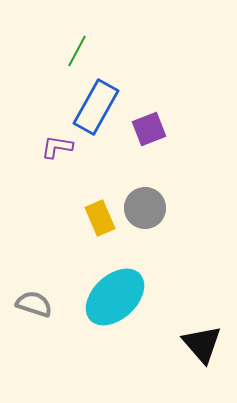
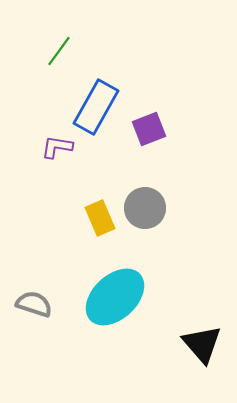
green line: moved 18 px left; rotated 8 degrees clockwise
